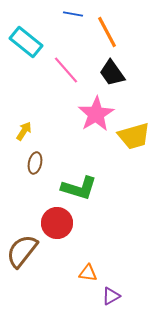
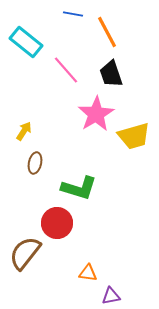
black trapezoid: moved 1 px left, 1 px down; rotated 16 degrees clockwise
brown semicircle: moved 3 px right, 2 px down
purple triangle: rotated 18 degrees clockwise
